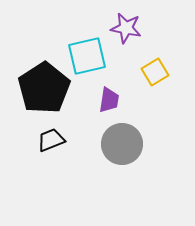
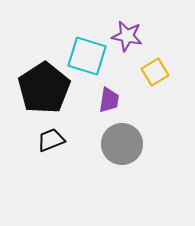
purple star: moved 1 px right, 8 px down
cyan square: rotated 30 degrees clockwise
